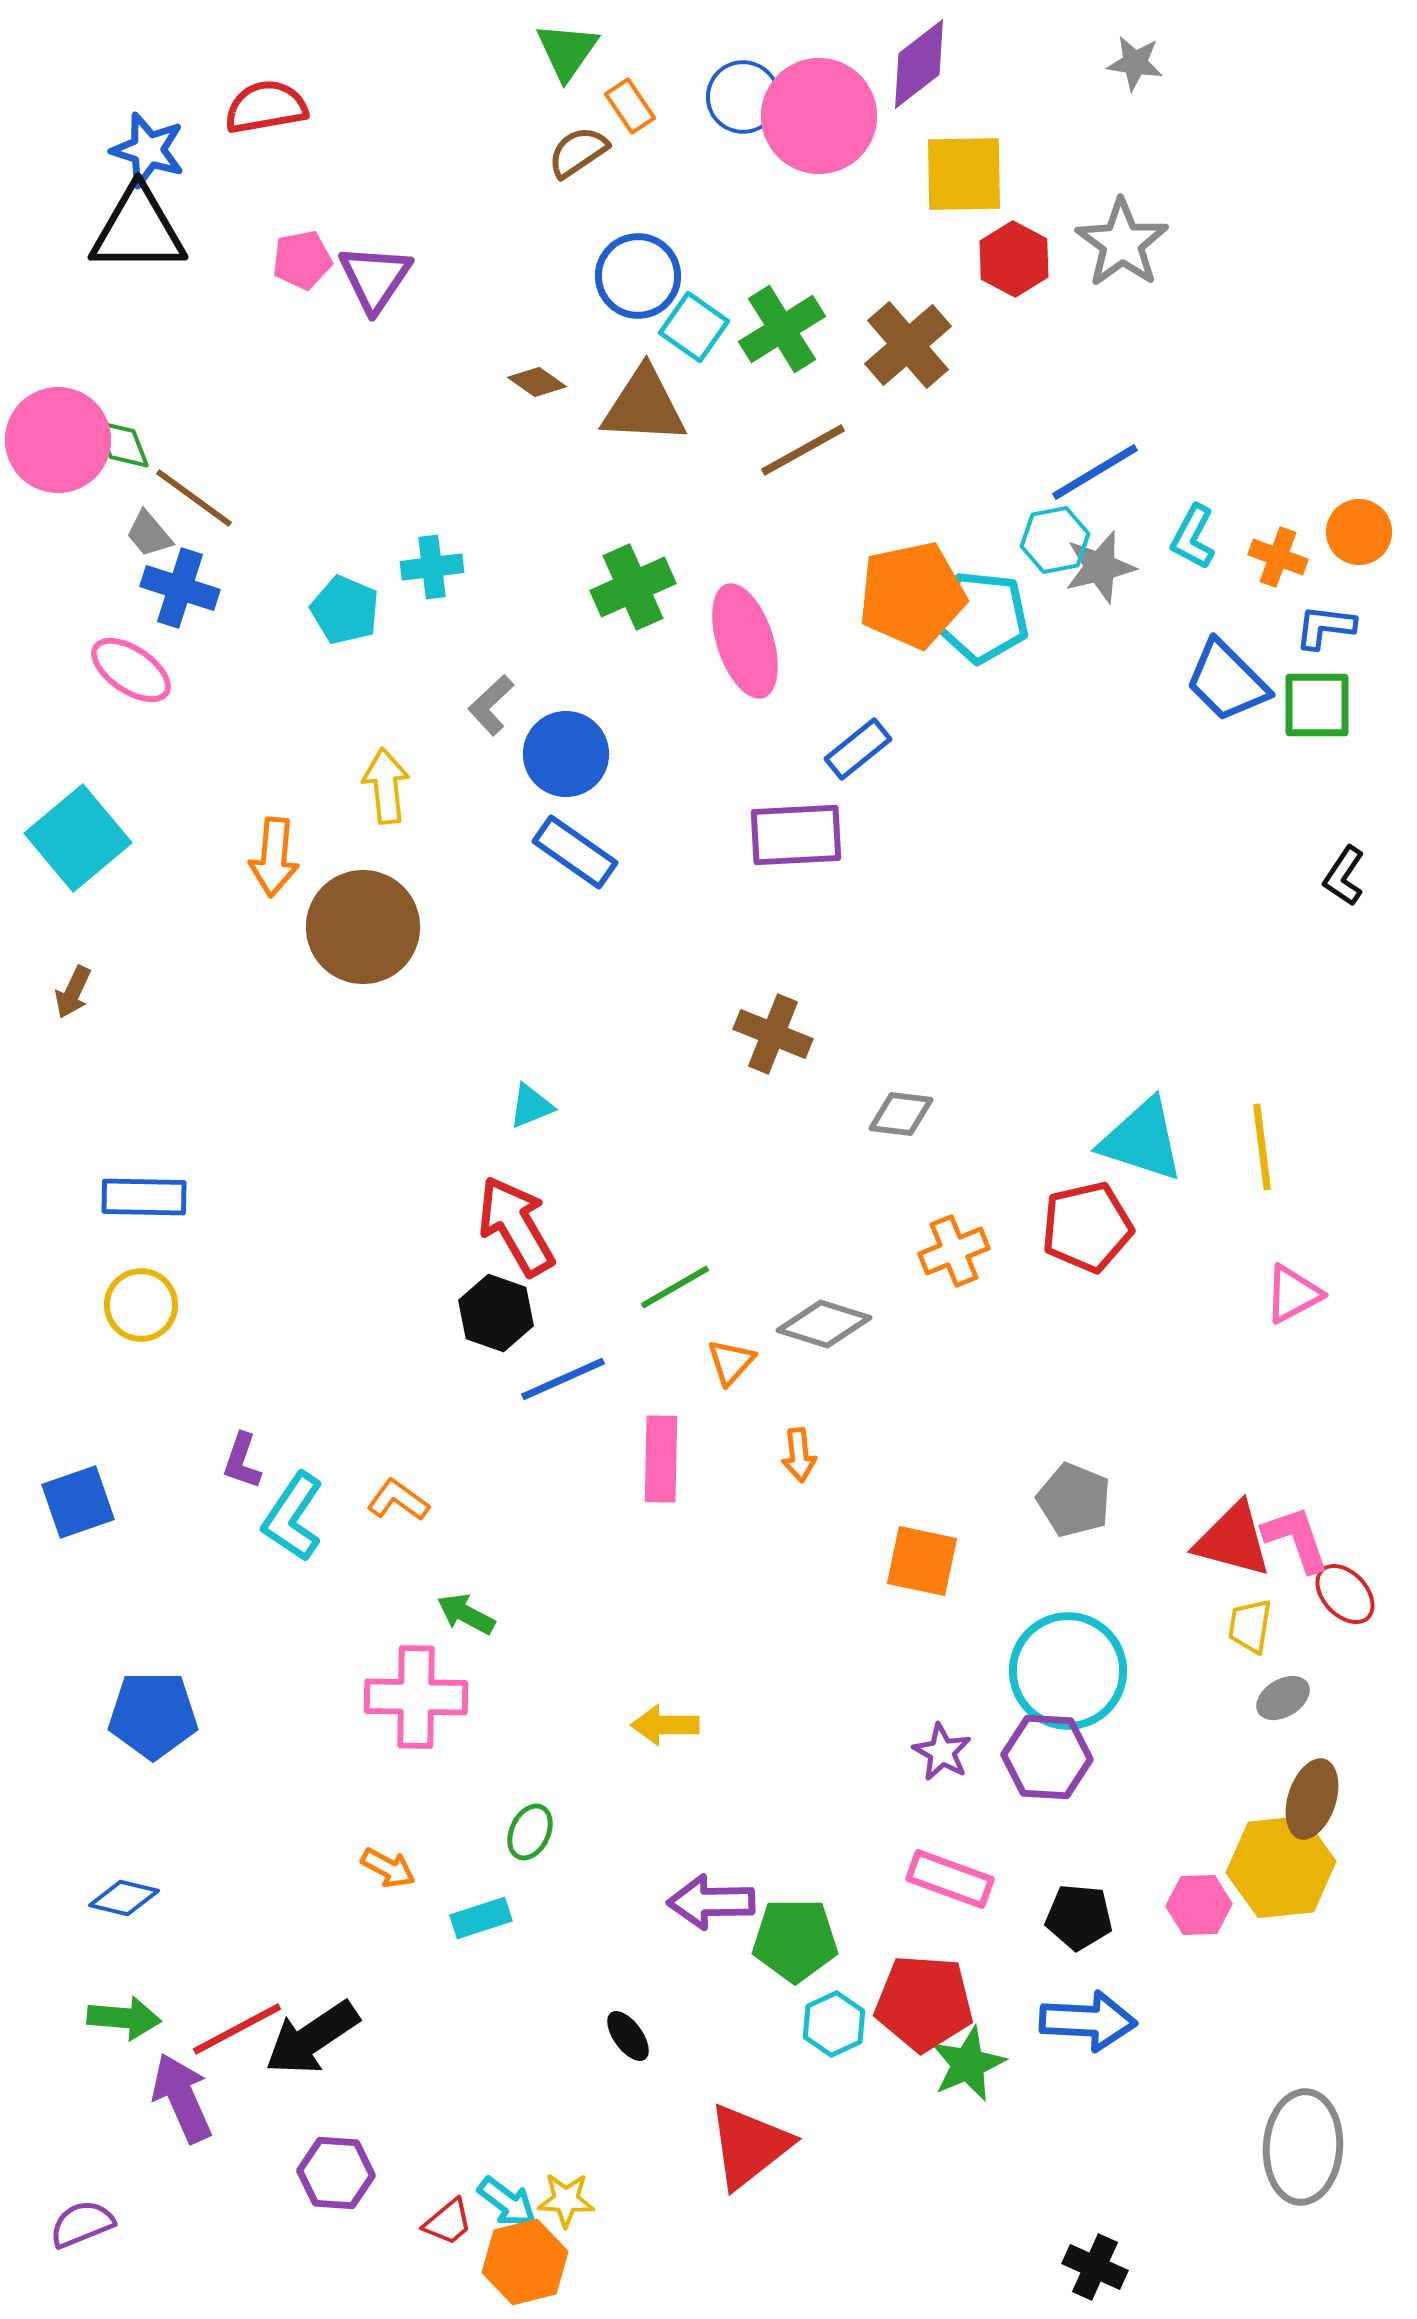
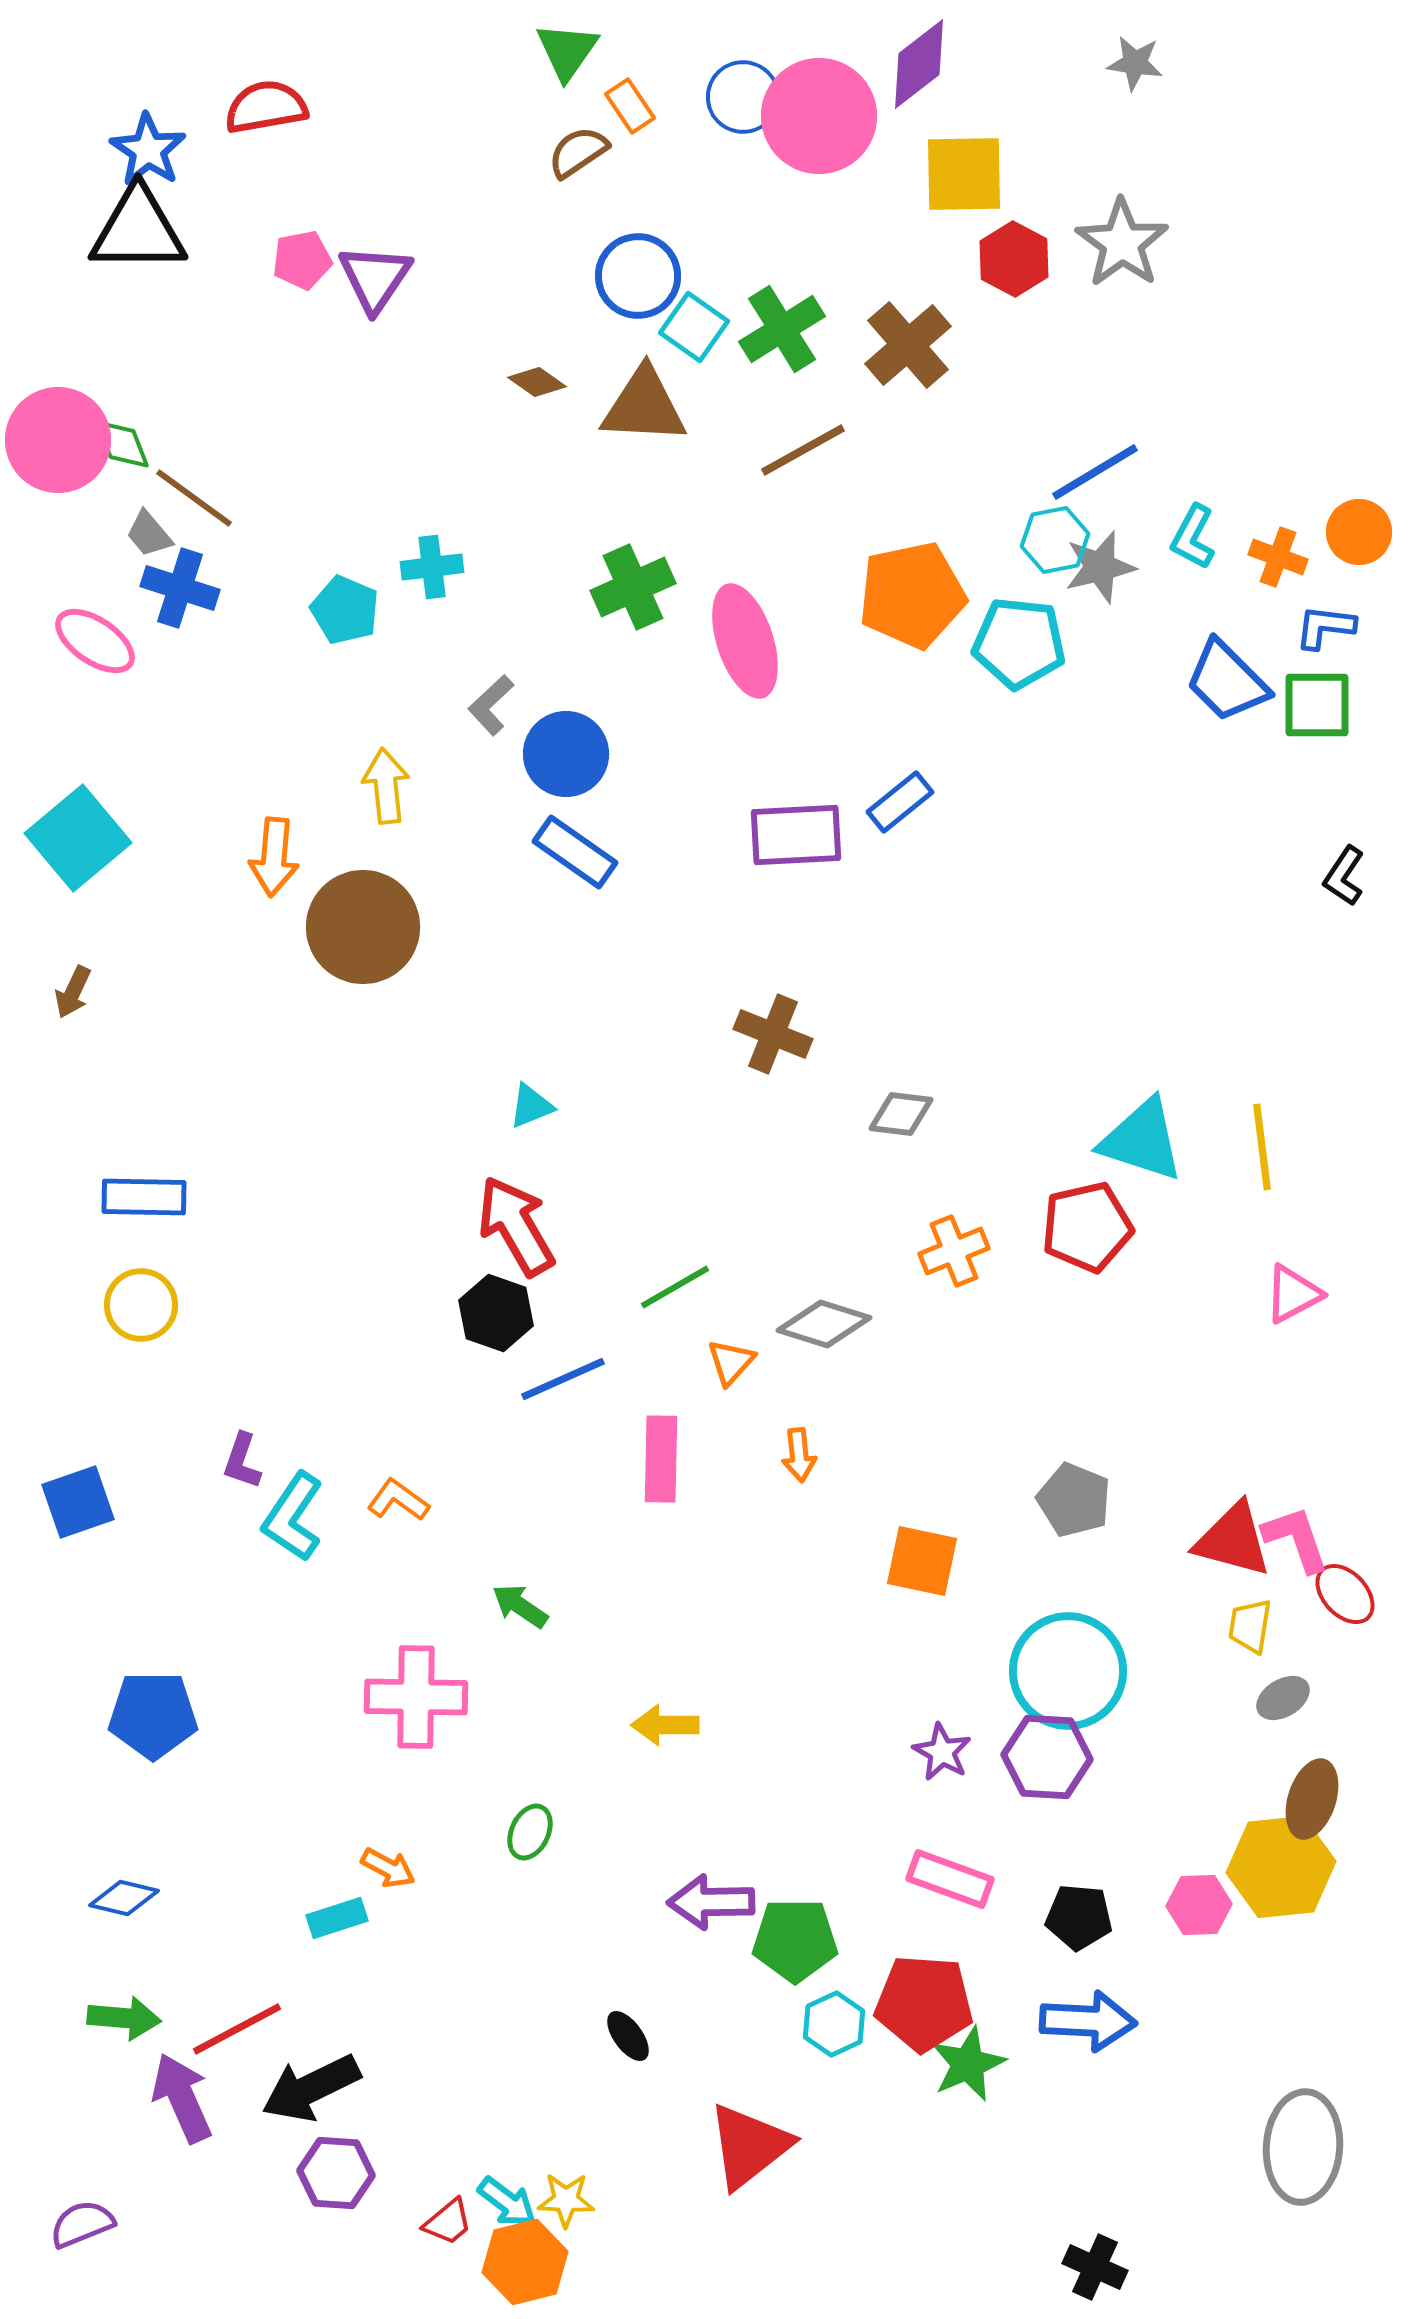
blue star at (148, 150): rotated 16 degrees clockwise
cyan pentagon at (982, 617): moved 37 px right, 26 px down
pink ellipse at (131, 670): moved 36 px left, 29 px up
blue rectangle at (858, 749): moved 42 px right, 53 px down
green arrow at (466, 1614): moved 54 px right, 8 px up; rotated 6 degrees clockwise
cyan rectangle at (481, 1918): moved 144 px left
black arrow at (312, 2038): moved 1 px left, 50 px down; rotated 8 degrees clockwise
